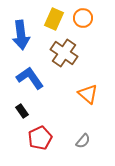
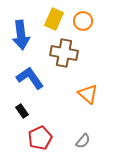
orange circle: moved 3 px down
brown cross: rotated 24 degrees counterclockwise
